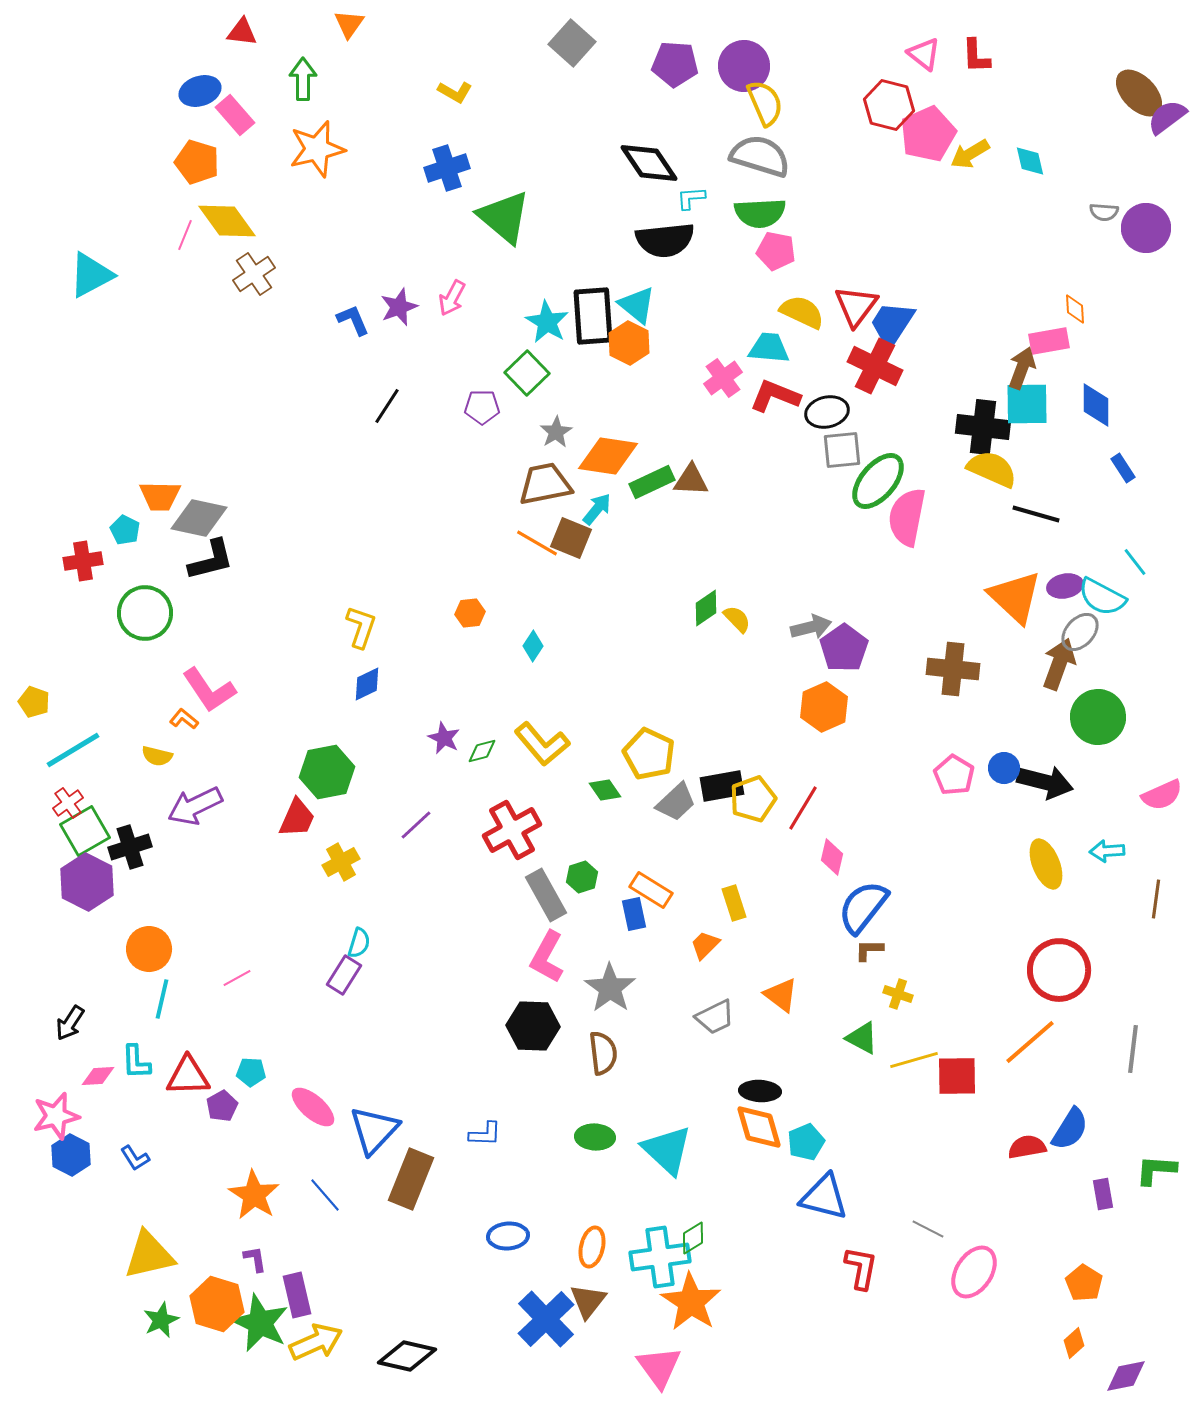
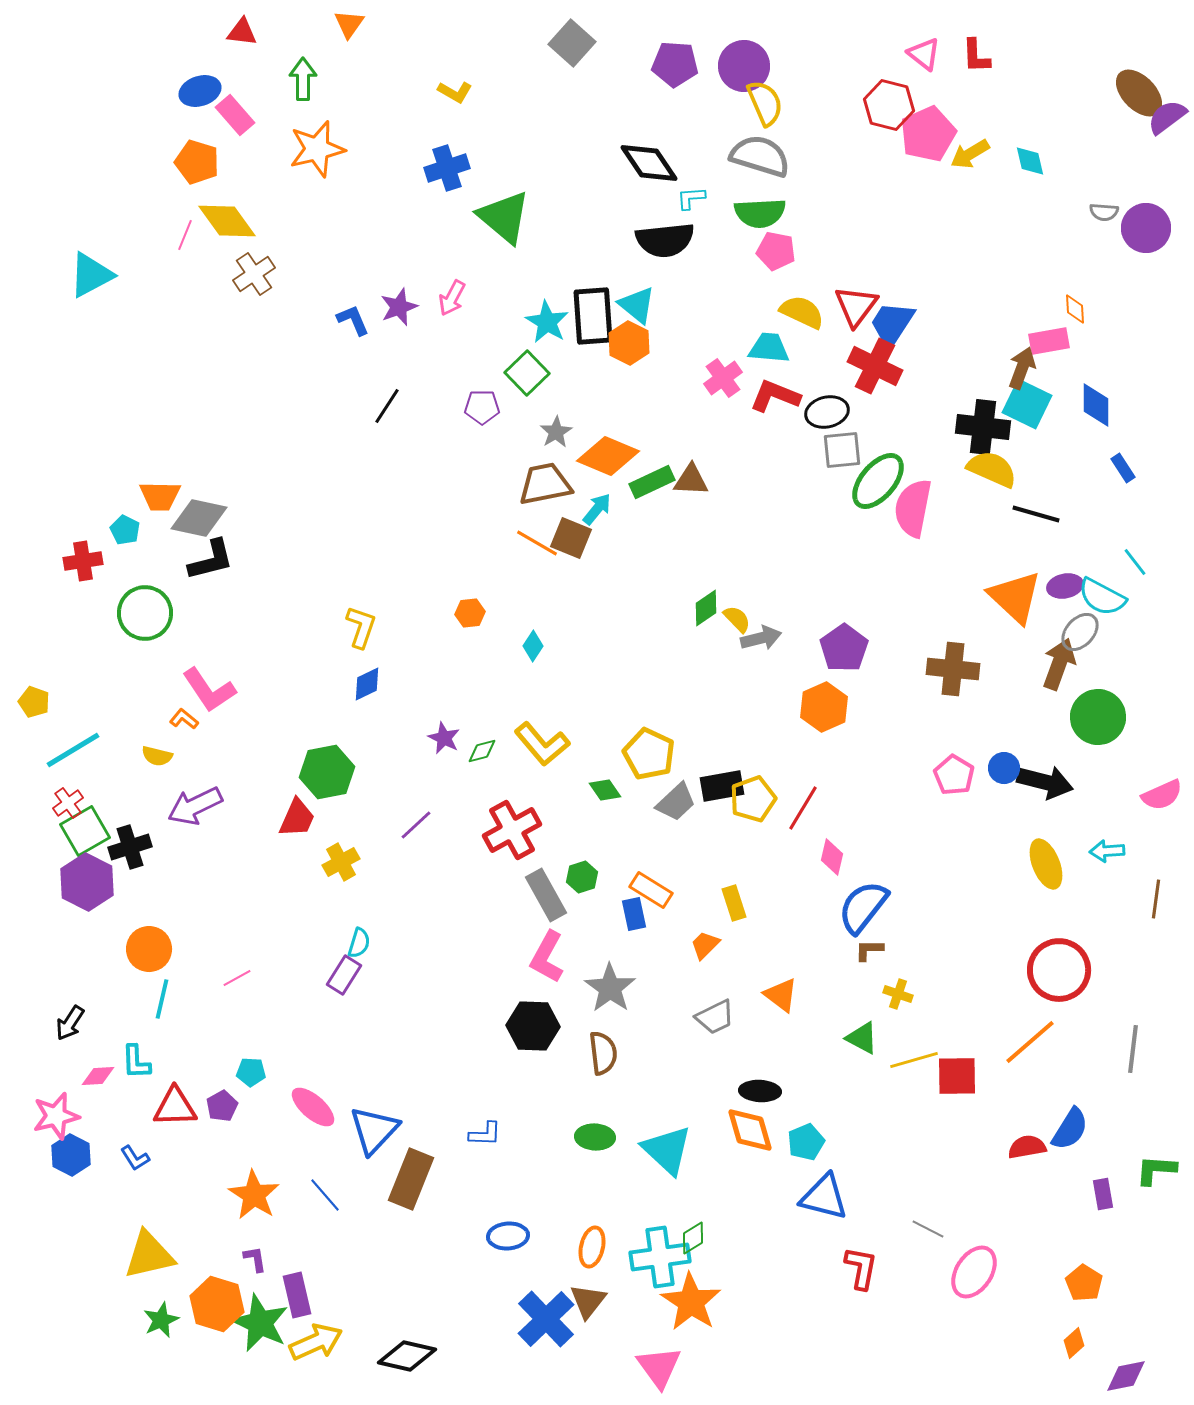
cyan square at (1027, 404): rotated 27 degrees clockwise
orange diamond at (608, 456): rotated 14 degrees clockwise
pink semicircle at (907, 517): moved 6 px right, 9 px up
gray arrow at (811, 627): moved 50 px left, 11 px down
red triangle at (188, 1076): moved 13 px left, 31 px down
orange diamond at (759, 1127): moved 9 px left, 3 px down
